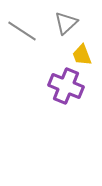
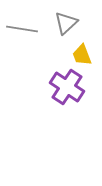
gray line: moved 2 px up; rotated 24 degrees counterclockwise
purple cross: moved 1 px right, 1 px down; rotated 12 degrees clockwise
